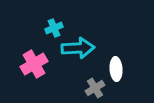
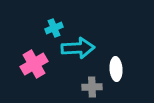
gray cross: moved 3 px left, 1 px up; rotated 30 degrees clockwise
